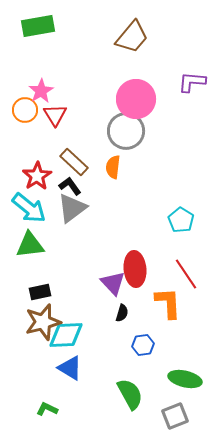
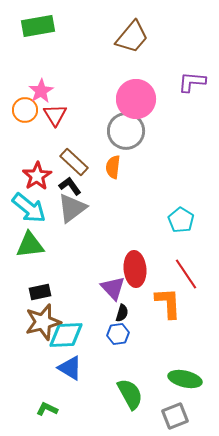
purple triangle: moved 5 px down
blue hexagon: moved 25 px left, 11 px up
